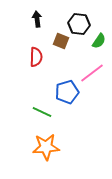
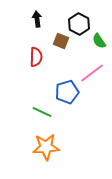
black hexagon: rotated 20 degrees clockwise
green semicircle: rotated 112 degrees clockwise
